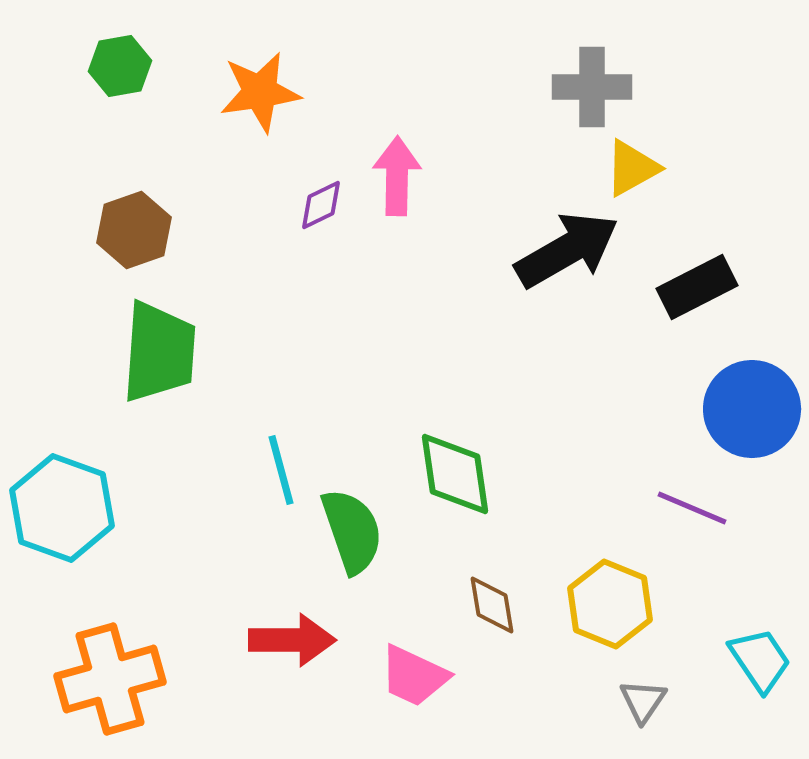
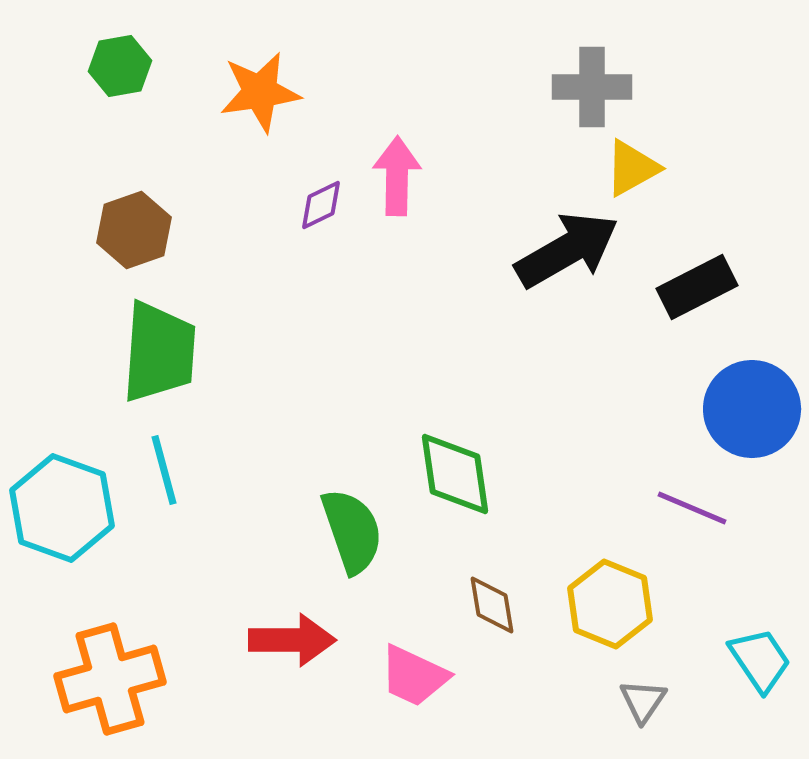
cyan line: moved 117 px left
